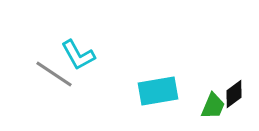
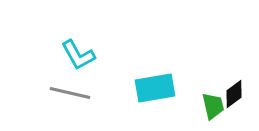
gray line: moved 16 px right, 19 px down; rotated 21 degrees counterclockwise
cyan rectangle: moved 3 px left, 3 px up
green trapezoid: rotated 36 degrees counterclockwise
